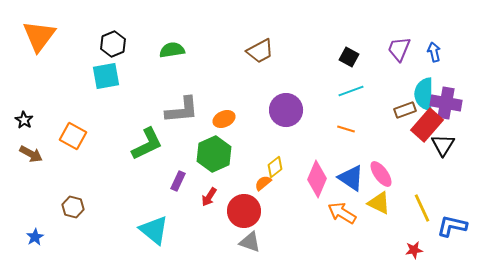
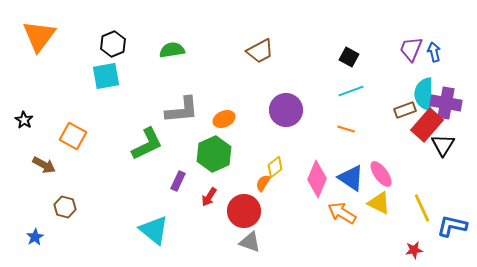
purple trapezoid: moved 12 px right
brown arrow: moved 13 px right, 11 px down
orange semicircle: rotated 18 degrees counterclockwise
brown hexagon: moved 8 px left
